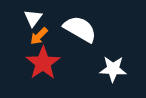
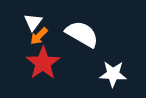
white triangle: moved 4 px down
white semicircle: moved 2 px right, 5 px down
white star: moved 5 px down
